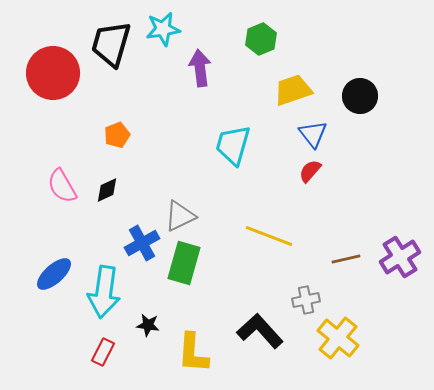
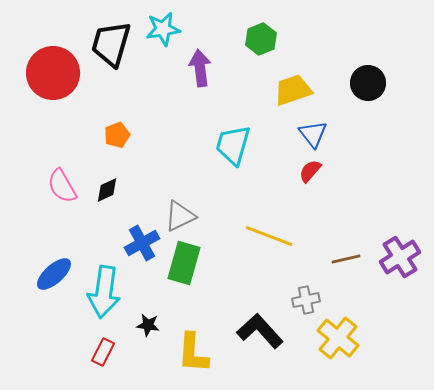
black circle: moved 8 px right, 13 px up
